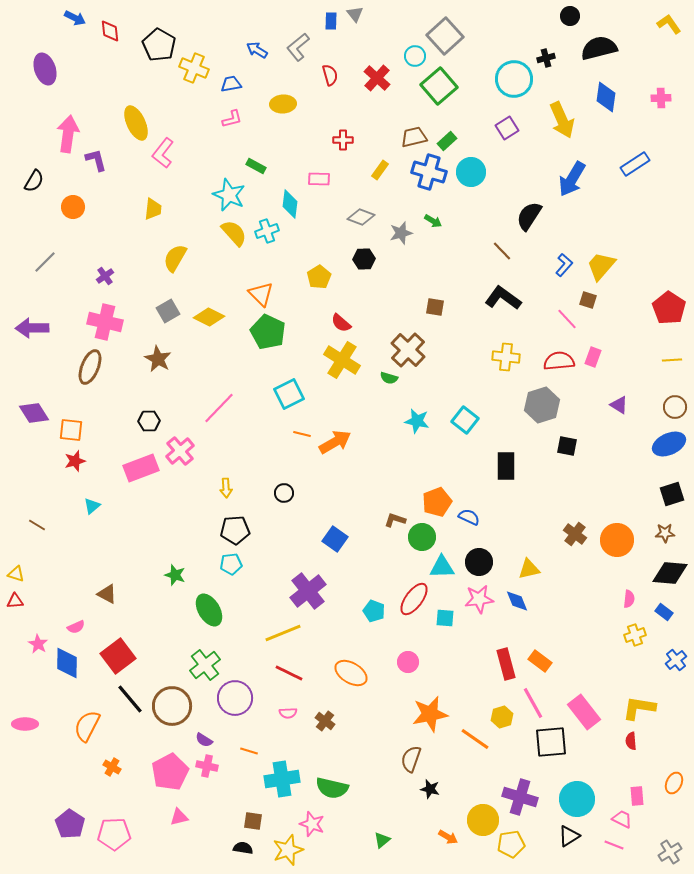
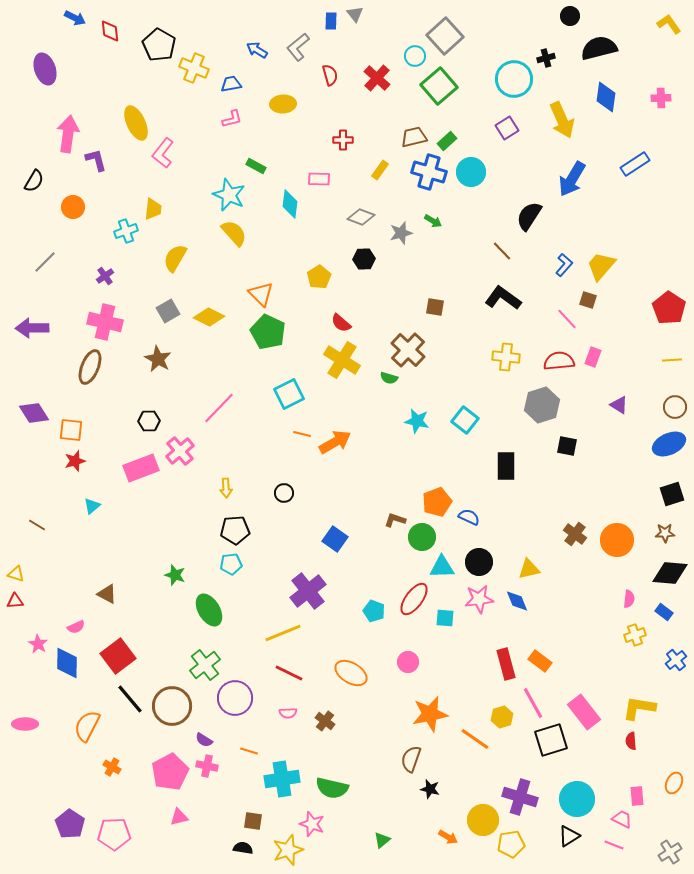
cyan cross at (267, 231): moved 141 px left
black square at (551, 742): moved 2 px up; rotated 12 degrees counterclockwise
